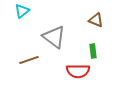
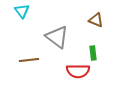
cyan triangle: rotated 28 degrees counterclockwise
gray triangle: moved 3 px right
green rectangle: moved 2 px down
brown line: rotated 12 degrees clockwise
